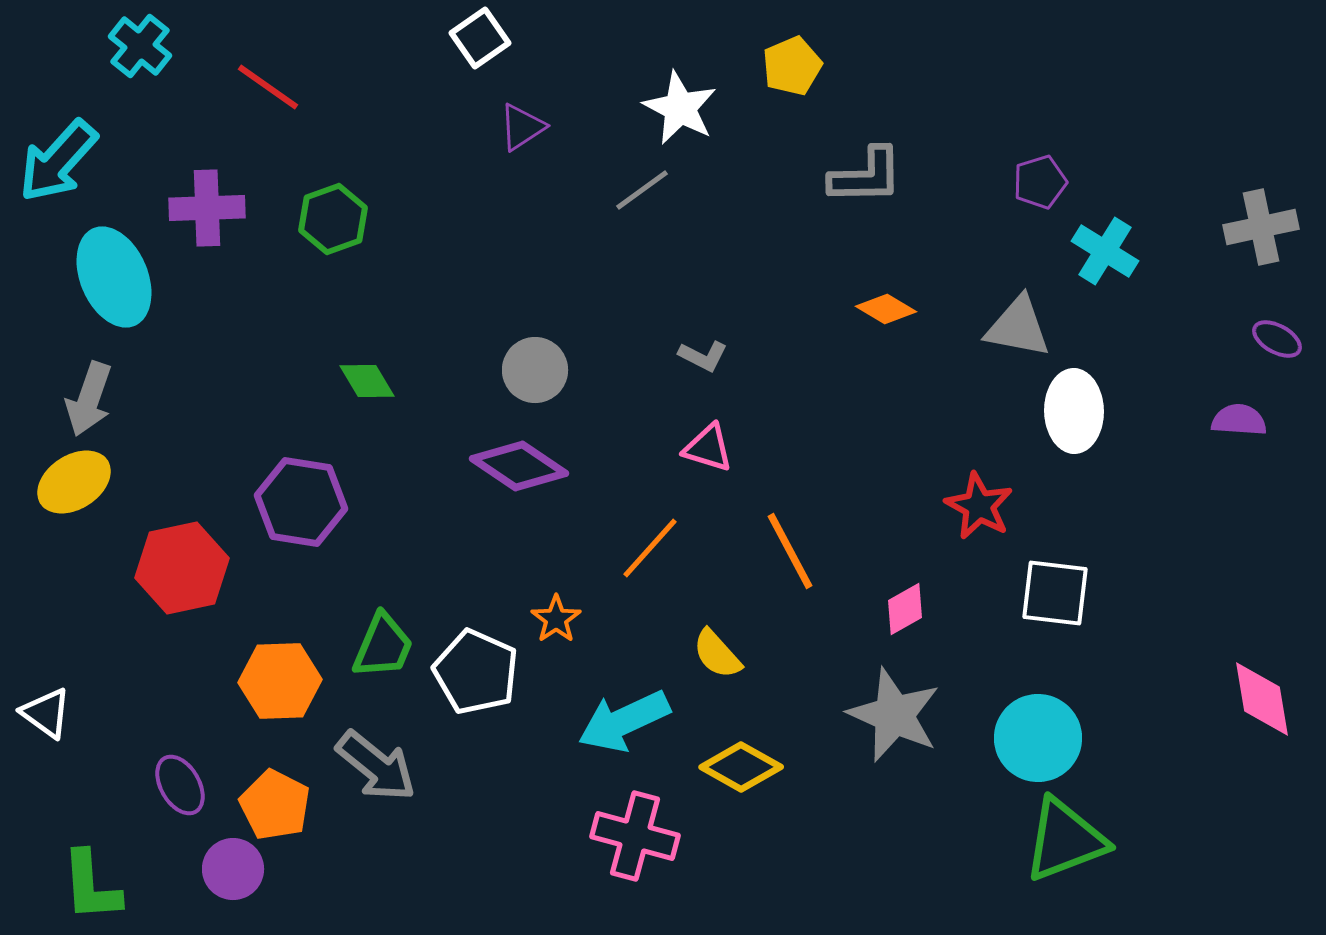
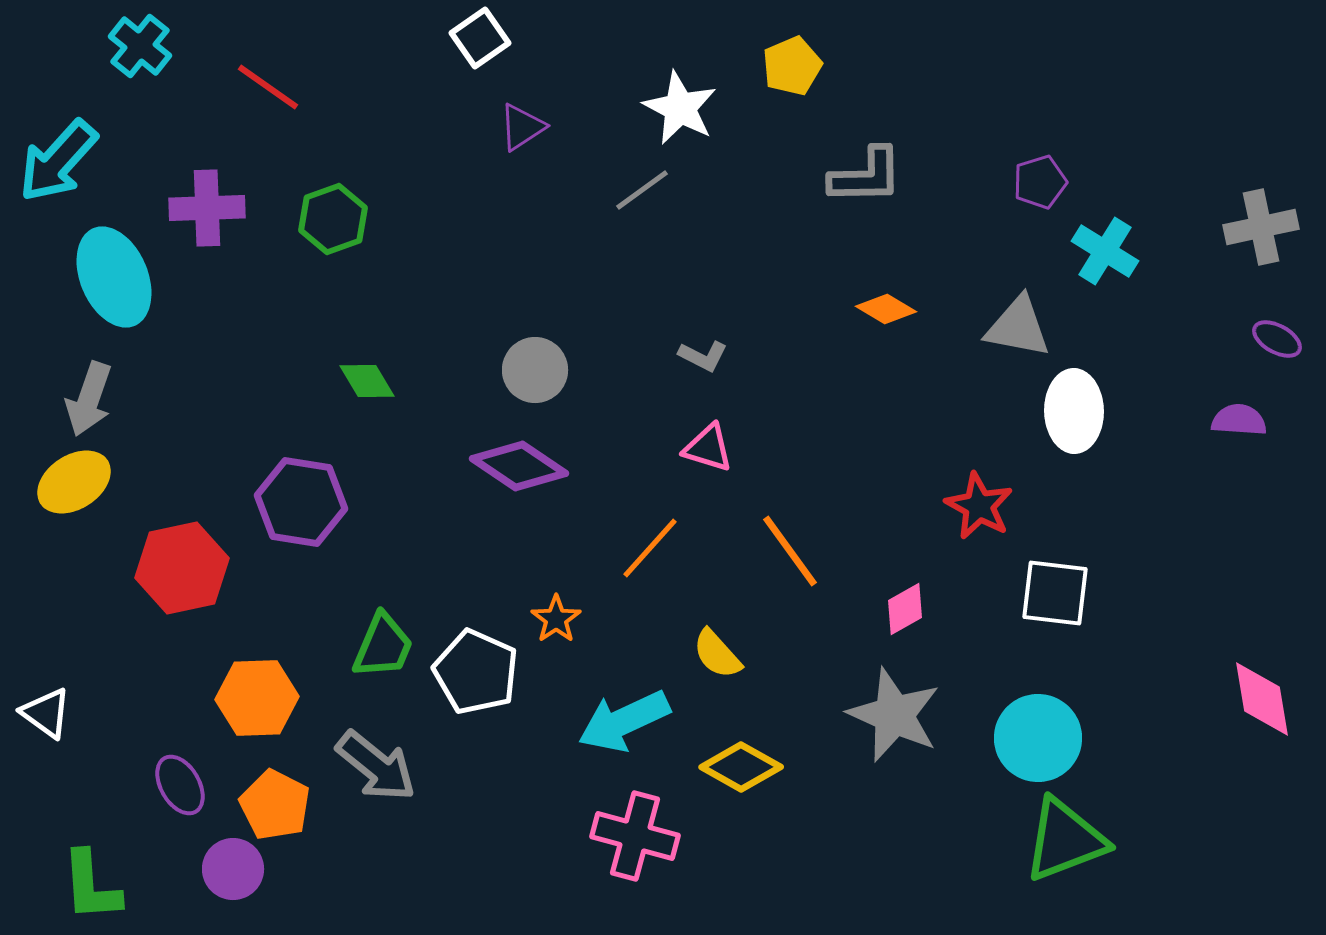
orange line at (790, 551): rotated 8 degrees counterclockwise
orange hexagon at (280, 681): moved 23 px left, 17 px down
